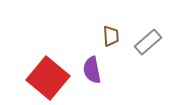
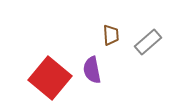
brown trapezoid: moved 1 px up
red square: moved 2 px right
